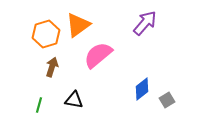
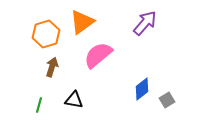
orange triangle: moved 4 px right, 3 px up
